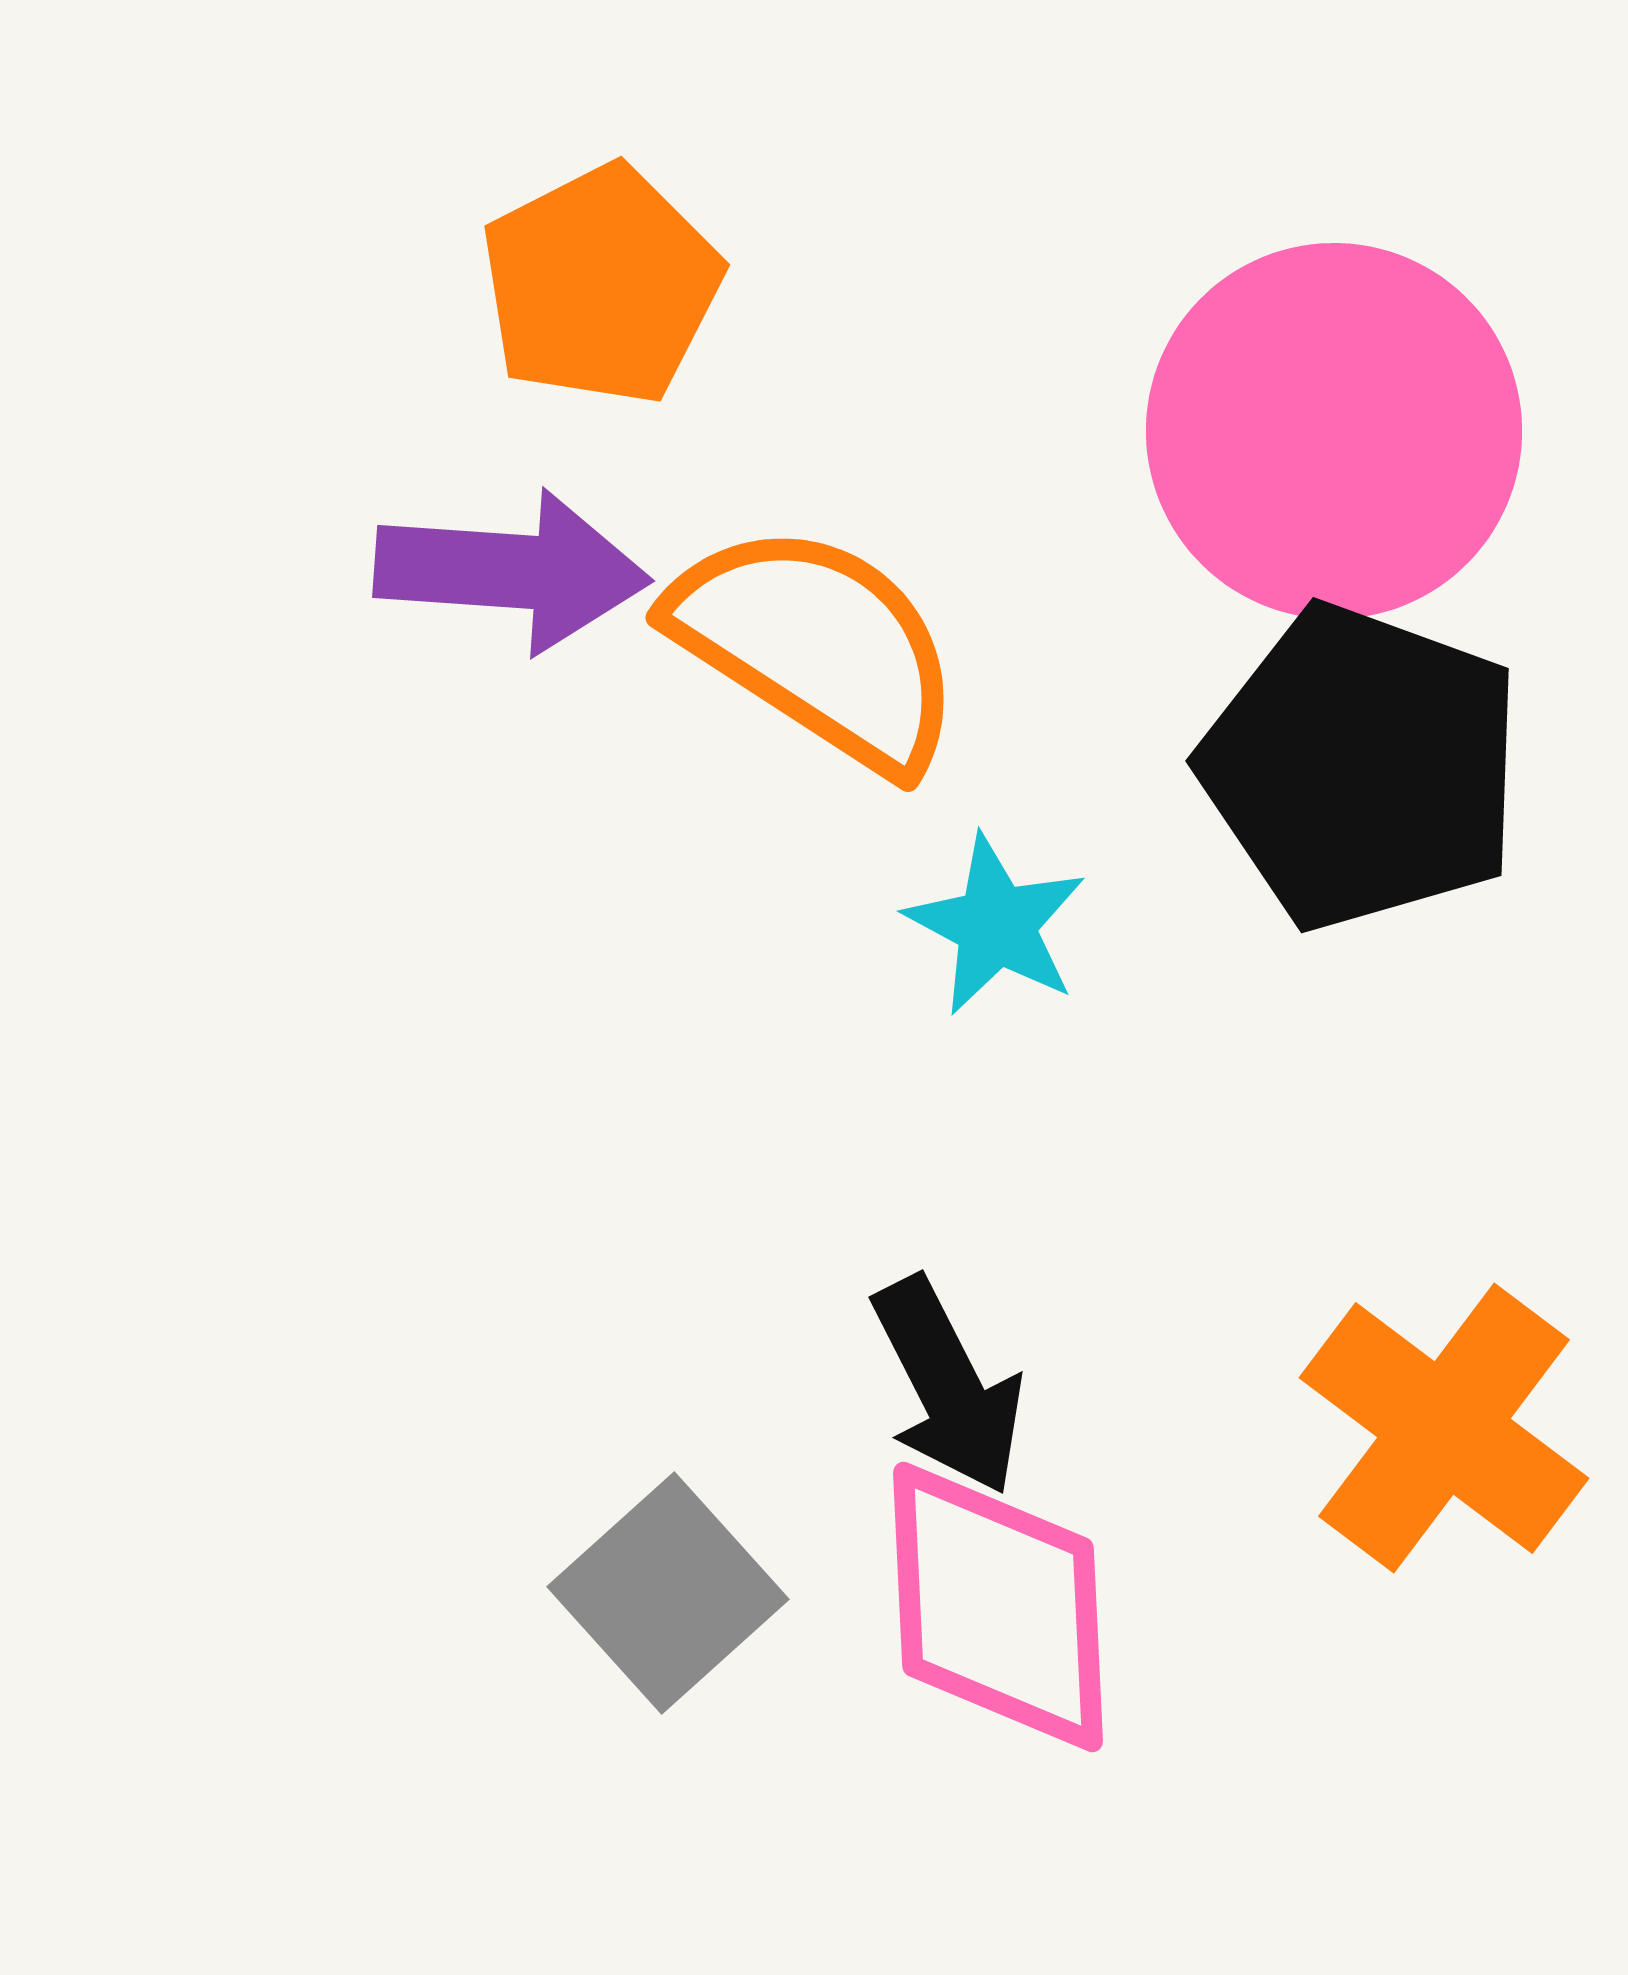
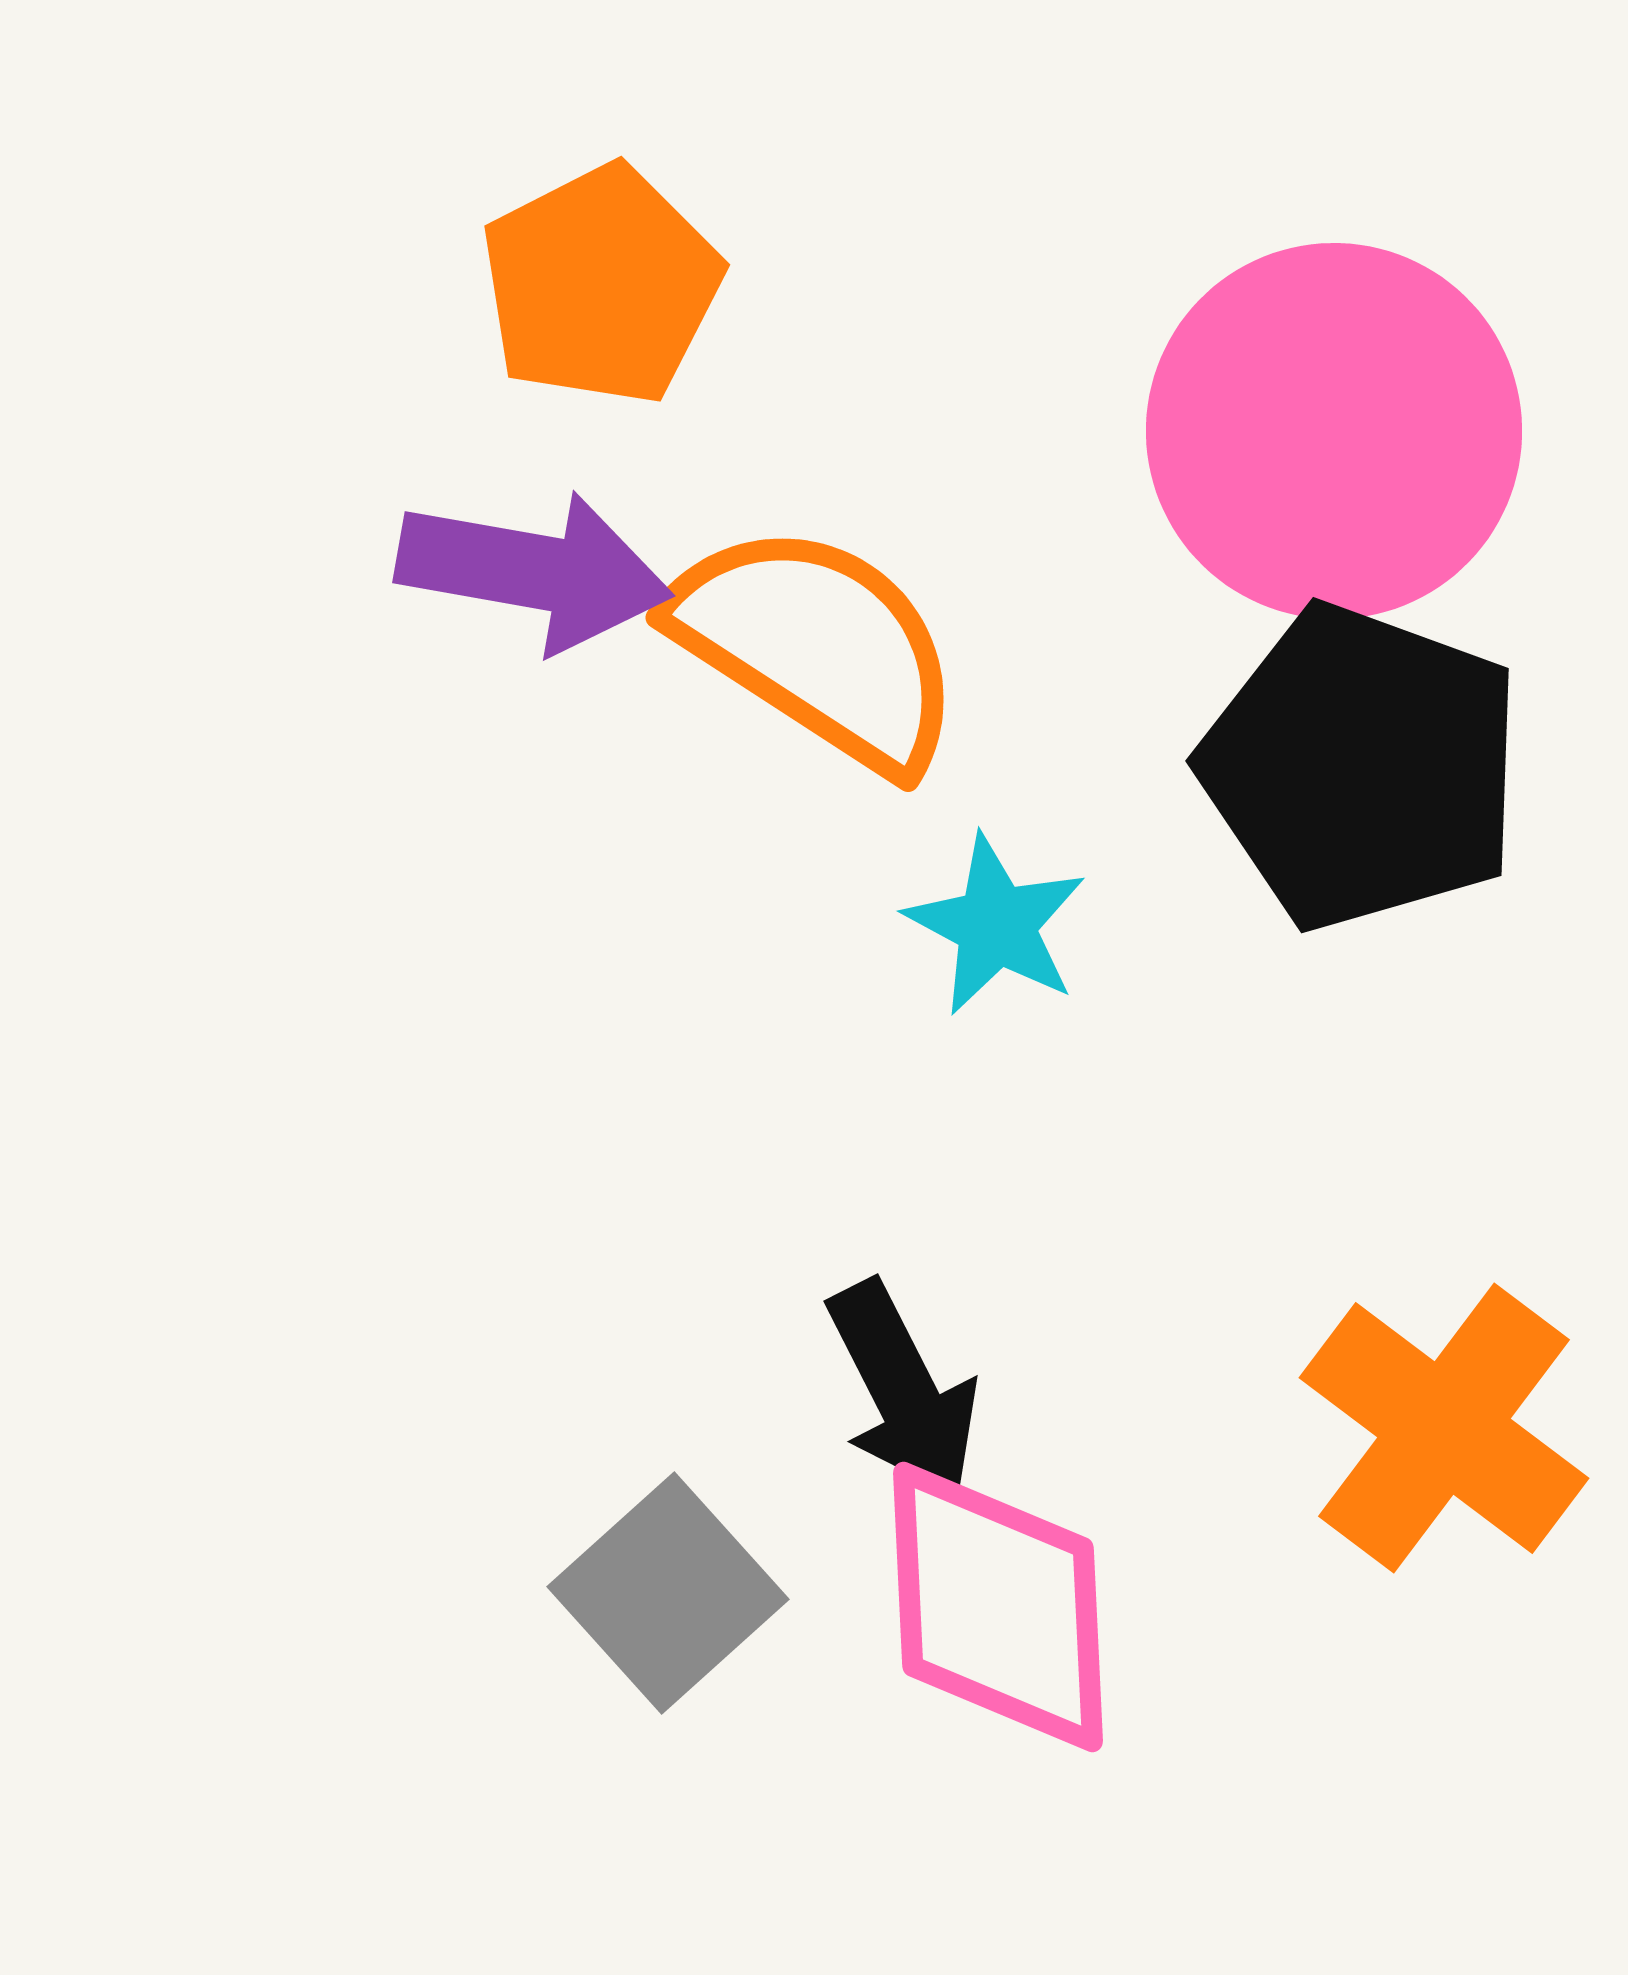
purple arrow: moved 22 px right; rotated 6 degrees clockwise
black arrow: moved 45 px left, 4 px down
